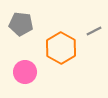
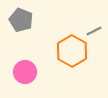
gray pentagon: moved 4 px up; rotated 15 degrees clockwise
orange hexagon: moved 11 px right, 3 px down
